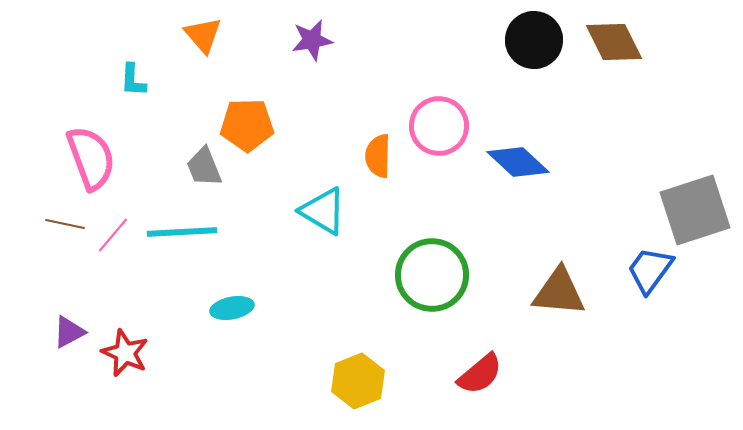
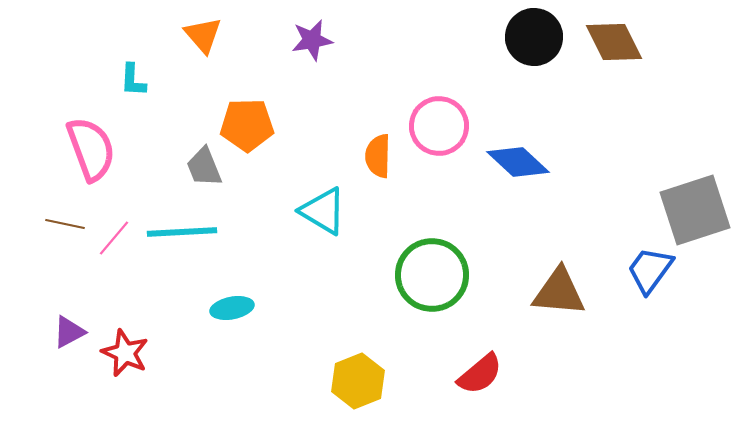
black circle: moved 3 px up
pink semicircle: moved 9 px up
pink line: moved 1 px right, 3 px down
